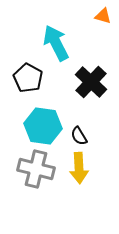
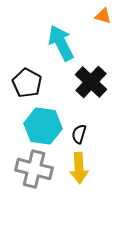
cyan arrow: moved 5 px right
black pentagon: moved 1 px left, 5 px down
black semicircle: moved 2 px up; rotated 48 degrees clockwise
gray cross: moved 2 px left
